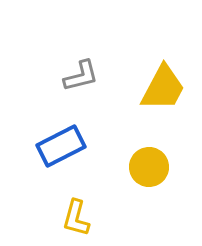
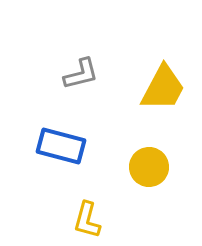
gray L-shape: moved 2 px up
blue rectangle: rotated 42 degrees clockwise
yellow L-shape: moved 11 px right, 2 px down
